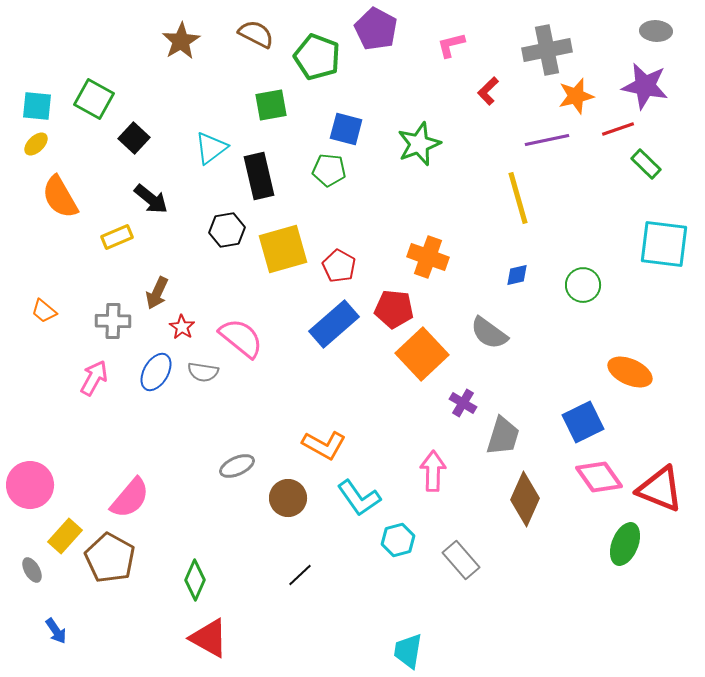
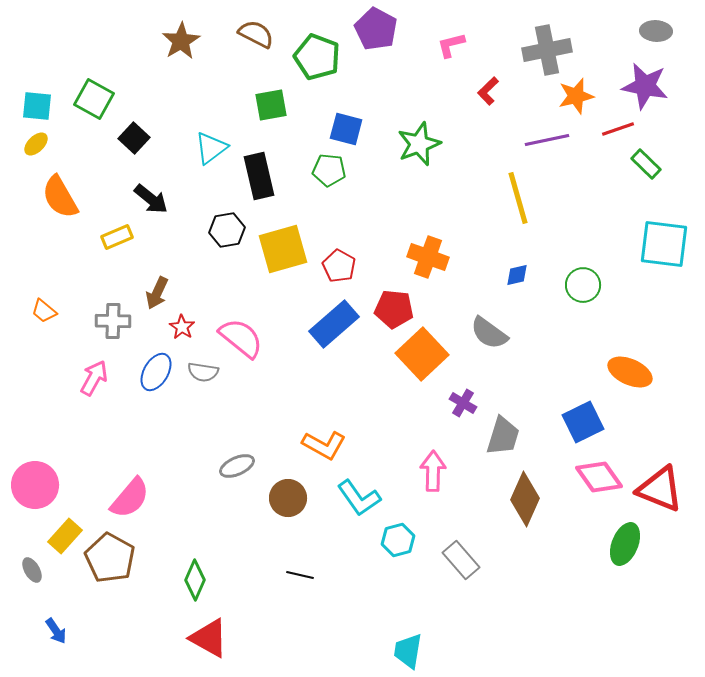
pink circle at (30, 485): moved 5 px right
black line at (300, 575): rotated 56 degrees clockwise
